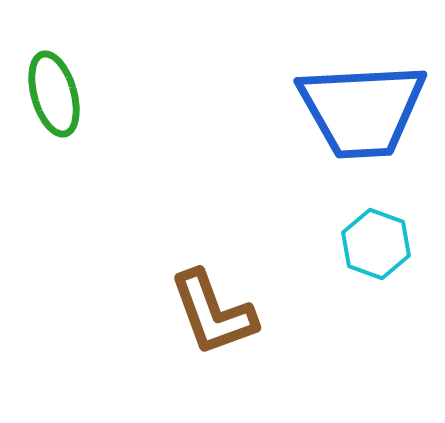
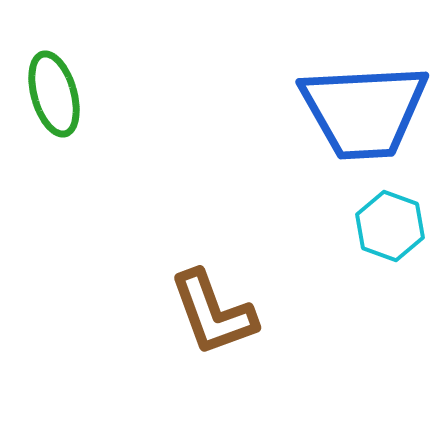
blue trapezoid: moved 2 px right, 1 px down
cyan hexagon: moved 14 px right, 18 px up
